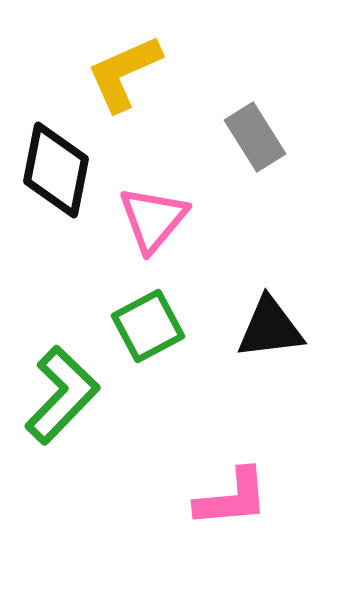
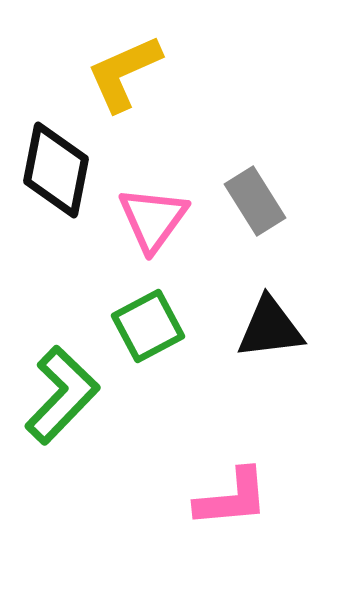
gray rectangle: moved 64 px down
pink triangle: rotated 4 degrees counterclockwise
